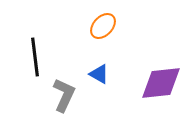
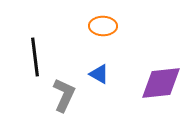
orange ellipse: rotated 48 degrees clockwise
